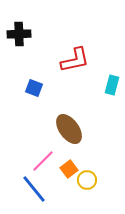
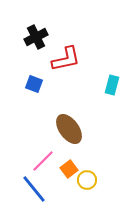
black cross: moved 17 px right, 3 px down; rotated 25 degrees counterclockwise
red L-shape: moved 9 px left, 1 px up
blue square: moved 4 px up
